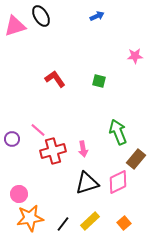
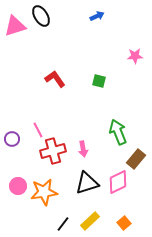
pink line: rotated 21 degrees clockwise
pink circle: moved 1 px left, 8 px up
orange star: moved 14 px right, 26 px up
